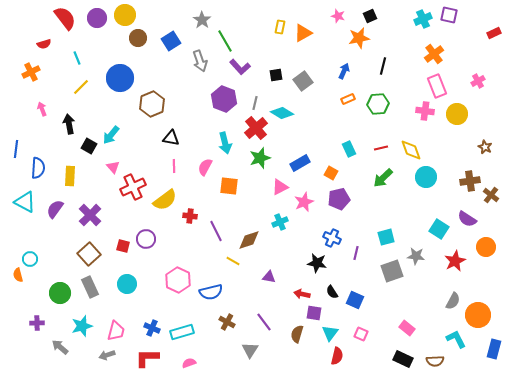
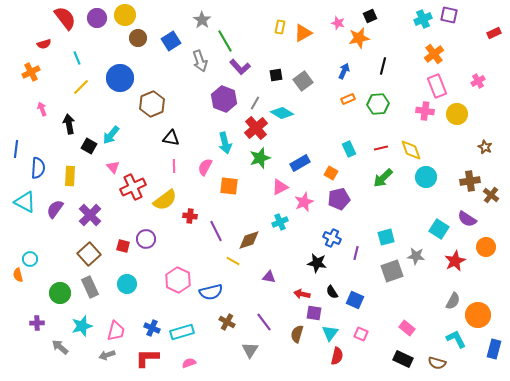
pink star at (338, 16): moved 7 px down
gray line at (255, 103): rotated 16 degrees clockwise
brown semicircle at (435, 361): moved 2 px right, 2 px down; rotated 18 degrees clockwise
